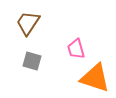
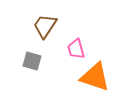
brown trapezoid: moved 17 px right, 3 px down
orange triangle: moved 1 px up
